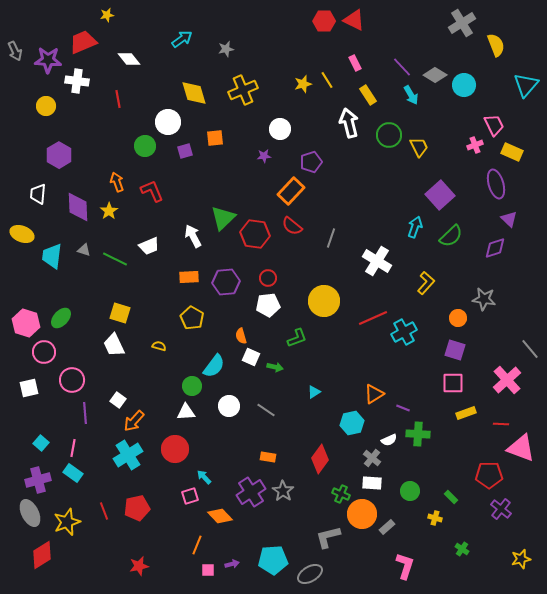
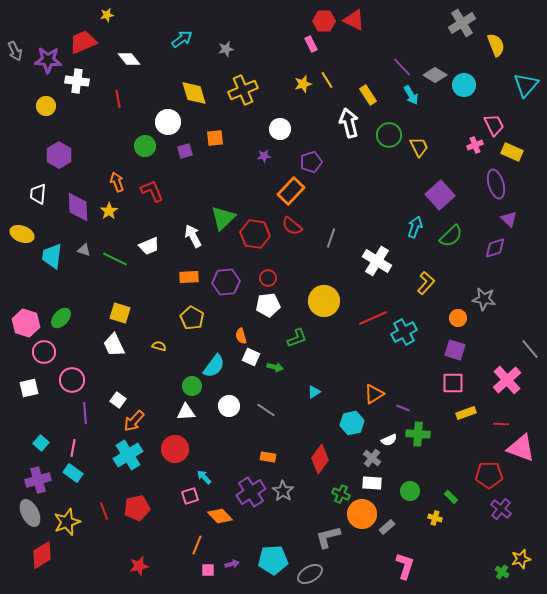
pink rectangle at (355, 63): moved 44 px left, 19 px up
green cross at (462, 549): moved 40 px right, 23 px down
